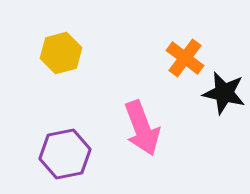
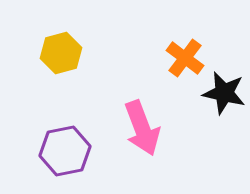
purple hexagon: moved 3 px up
